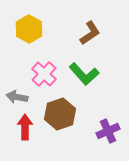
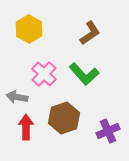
brown hexagon: moved 4 px right, 4 px down
red arrow: moved 1 px right
